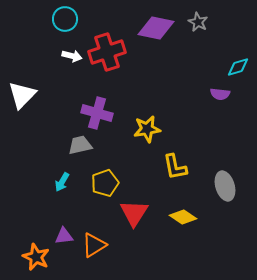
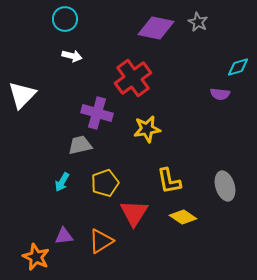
red cross: moved 26 px right, 26 px down; rotated 18 degrees counterclockwise
yellow L-shape: moved 6 px left, 14 px down
orange triangle: moved 7 px right, 4 px up
